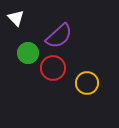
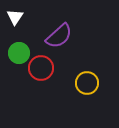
white triangle: moved 1 px left, 1 px up; rotated 18 degrees clockwise
green circle: moved 9 px left
red circle: moved 12 px left
